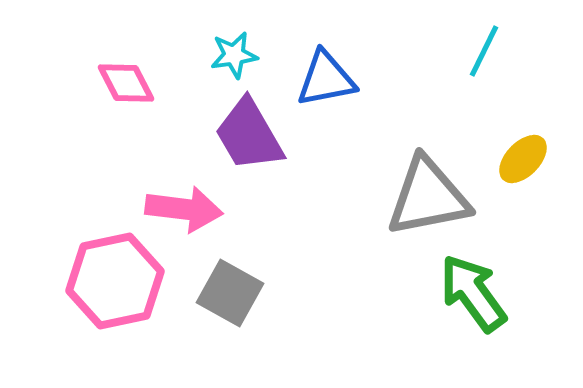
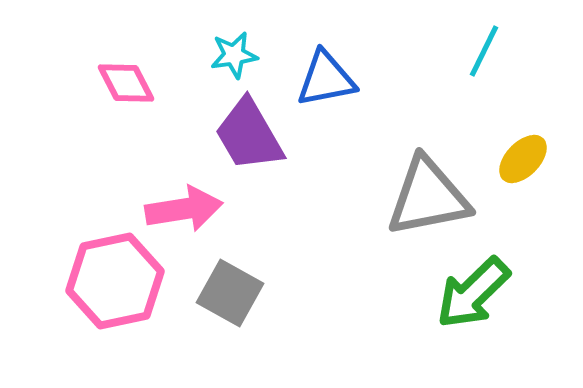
pink arrow: rotated 16 degrees counterclockwise
green arrow: rotated 98 degrees counterclockwise
